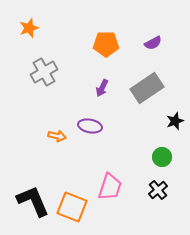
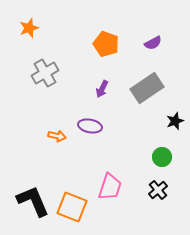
orange pentagon: rotated 20 degrees clockwise
gray cross: moved 1 px right, 1 px down
purple arrow: moved 1 px down
